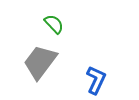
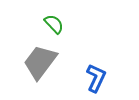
blue L-shape: moved 2 px up
